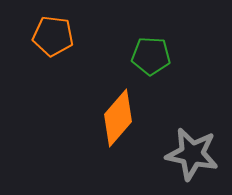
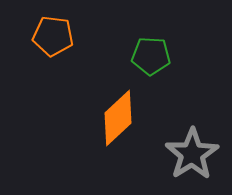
orange diamond: rotated 6 degrees clockwise
gray star: rotated 28 degrees clockwise
